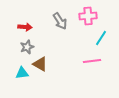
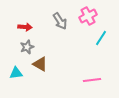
pink cross: rotated 24 degrees counterclockwise
pink line: moved 19 px down
cyan triangle: moved 6 px left
